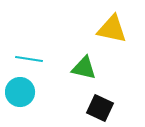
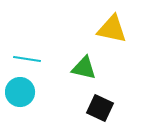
cyan line: moved 2 px left
